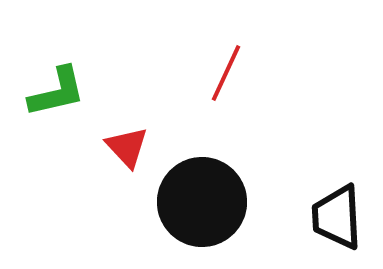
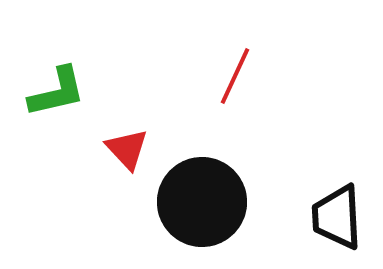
red line: moved 9 px right, 3 px down
red triangle: moved 2 px down
